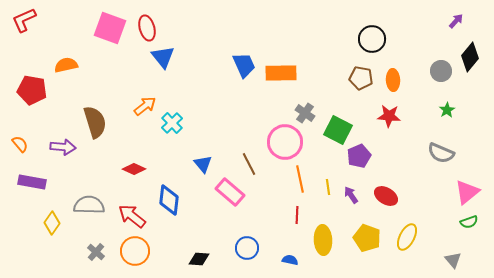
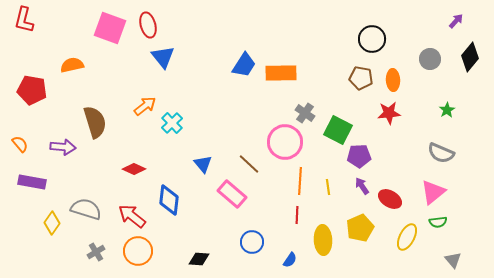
red L-shape at (24, 20): rotated 52 degrees counterclockwise
red ellipse at (147, 28): moved 1 px right, 3 px up
orange semicircle at (66, 65): moved 6 px right
blue trapezoid at (244, 65): rotated 56 degrees clockwise
gray circle at (441, 71): moved 11 px left, 12 px up
red star at (389, 116): moved 3 px up; rotated 10 degrees counterclockwise
purple pentagon at (359, 156): rotated 20 degrees clockwise
brown line at (249, 164): rotated 20 degrees counterclockwise
orange line at (300, 179): moved 2 px down; rotated 16 degrees clockwise
pink rectangle at (230, 192): moved 2 px right, 2 px down
pink triangle at (467, 192): moved 34 px left
purple arrow at (351, 195): moved 11 px right, 9 px up
red ellipse at (386, 196): moved 4 px right, 3 px down
gray semicircle at (89, 205): moved 3 px left, 4 px down; rotated 16 degrees clockwise
green semicircle at (469, 222): moved 31 px left; rotated 12 degrees clockwise
yellow pentagon at (367, 238): moved 7 px left, 10 px up; rotated 28 degrees clockwise
blue circle at (247, 248): moved 5 px right, 6 px up
orange circle at (135, 251): moved 3 px right
gray cross at (96, 252): rotated 18 degrees clockwise
blue semicircle at (290, 260): rotated 112 degrees clockwise
